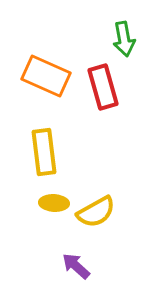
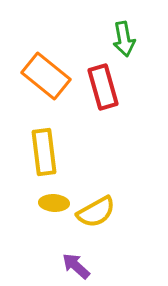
orange rectangle: rotated 15 degrees clockwise
